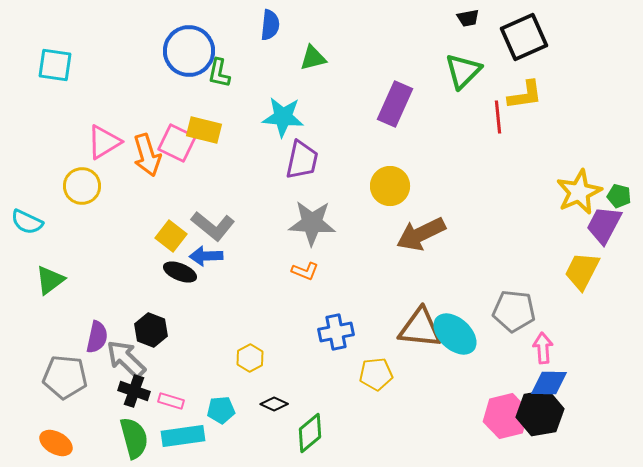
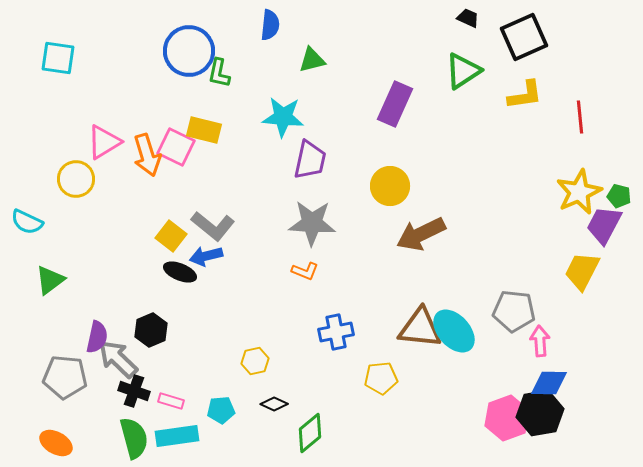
black trapezoid at (468, 18): rotated 145 degrees counterclockwise
green triangle at (313, 58): moved 1 px left, 2 px down
cyan square at (55, 65): moved 3 px right, 7 px up
green triangle at (463, 71): rotated 12 degrees clockwise
red line at (498, 117): moved 82 px right
pink square at (177, 143): moved 1 px left, 4 px down
purple trapezoid at (302, 160): moved 8 px right
yellow circle at (82, 186): moved 6 px left, 7 px up
blue arrow at (206, 256): rotated 12 degrees counterclockwise
black hexagon at (151, 330): rotated 16 degrees clockwise
cyan ellipse at (455, 334): moved 1 px left, 3 px up; rotated 6 degrees clockwise
pink arrow at (543, 348): moved 3 px left, 7 px up
yellow hexagon at (250, 358): moved 5 px right, 3 px down; rotated 16 degrees clockwise
gray arrow at (126, 359): moved 8 px left
yellow pentagon at (376, 374): moved 5 px right, 4 px down
pink hexagon at (506, 416): moved 1 px right, 2 px down; rotated 6 degrees counterclockwise
cyan rectangle at (183, 436): moved 6 px left
